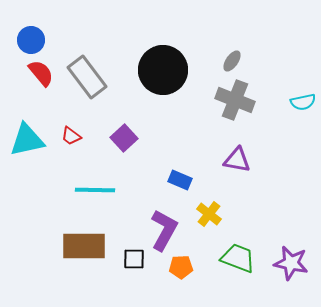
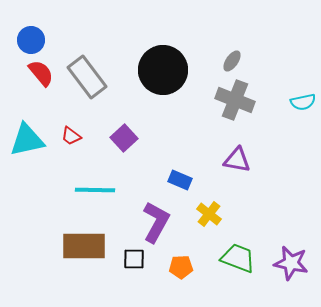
purple L-shape: moved 8 px left, 8 px up
